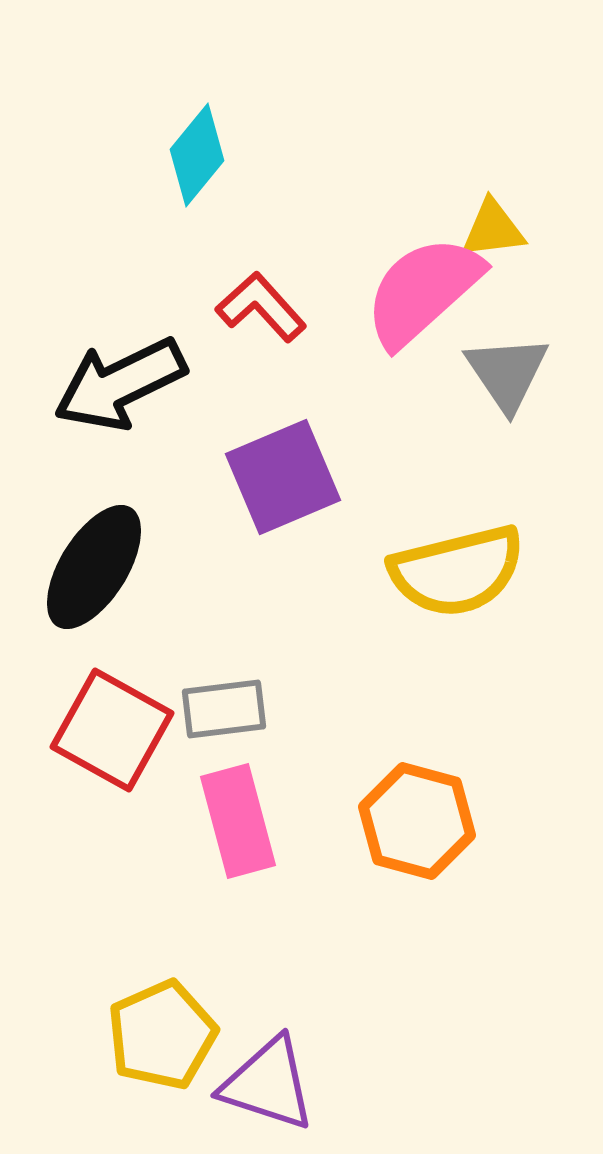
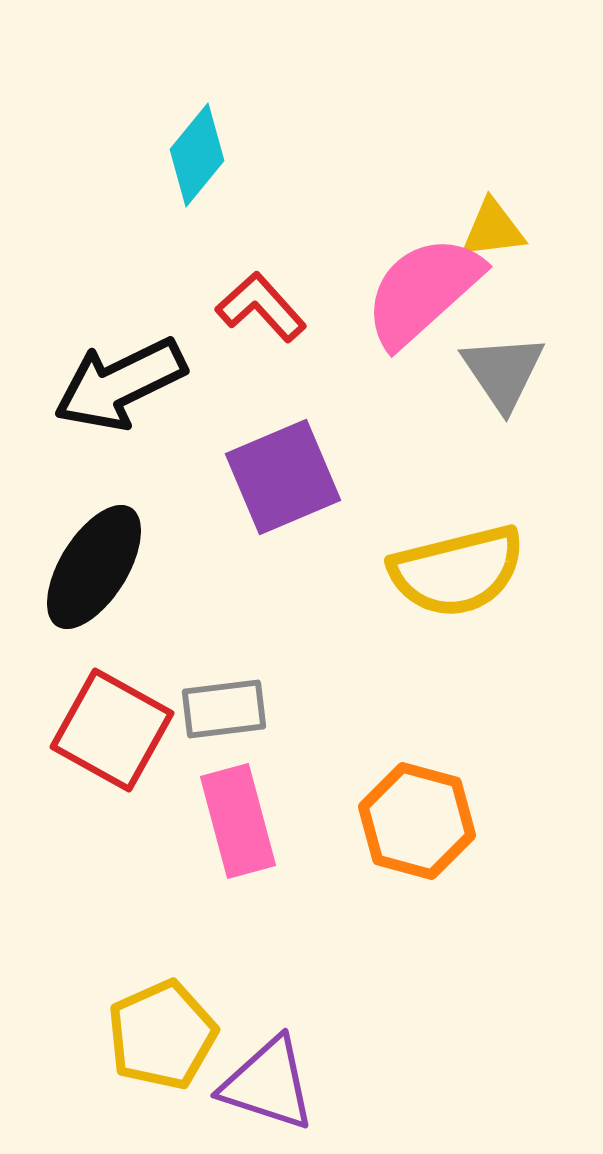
gray triangle: moved 4 px left, 1 px up
